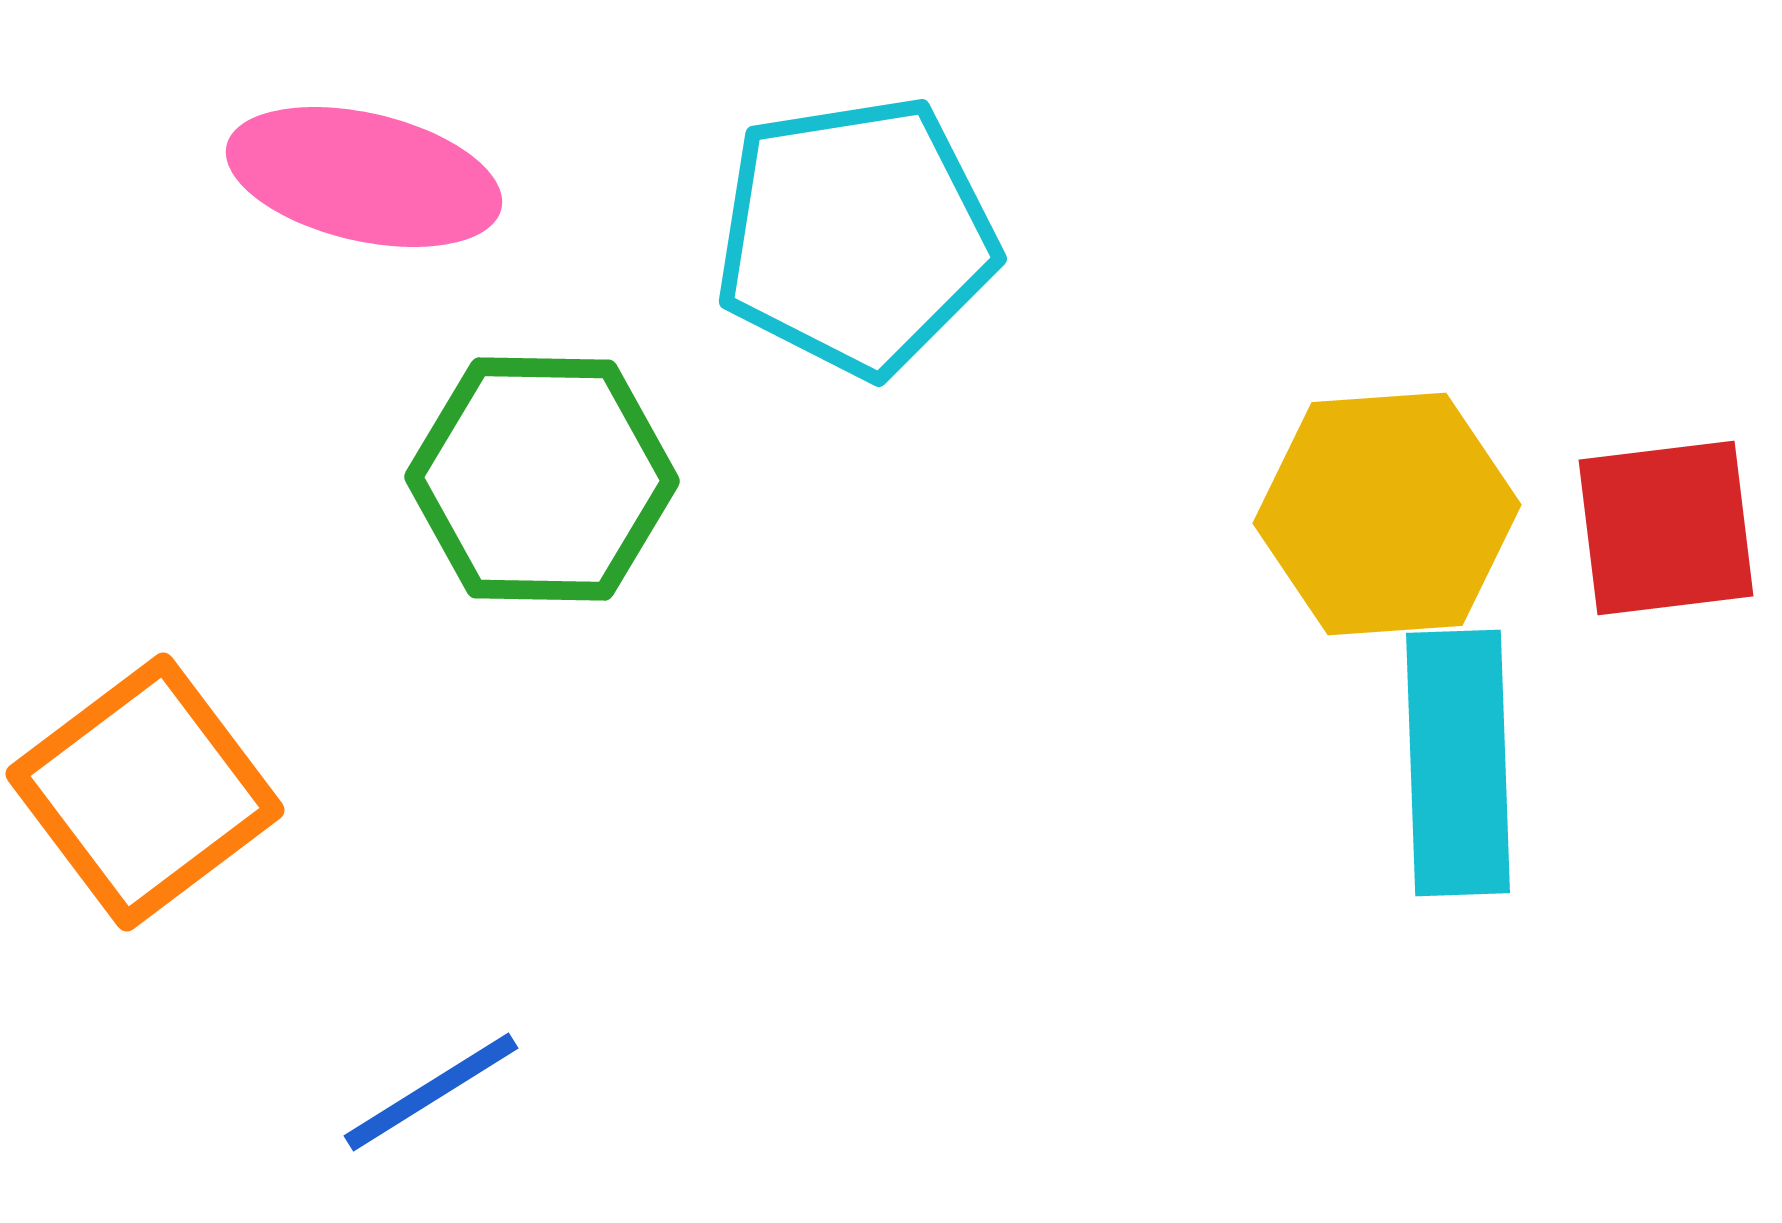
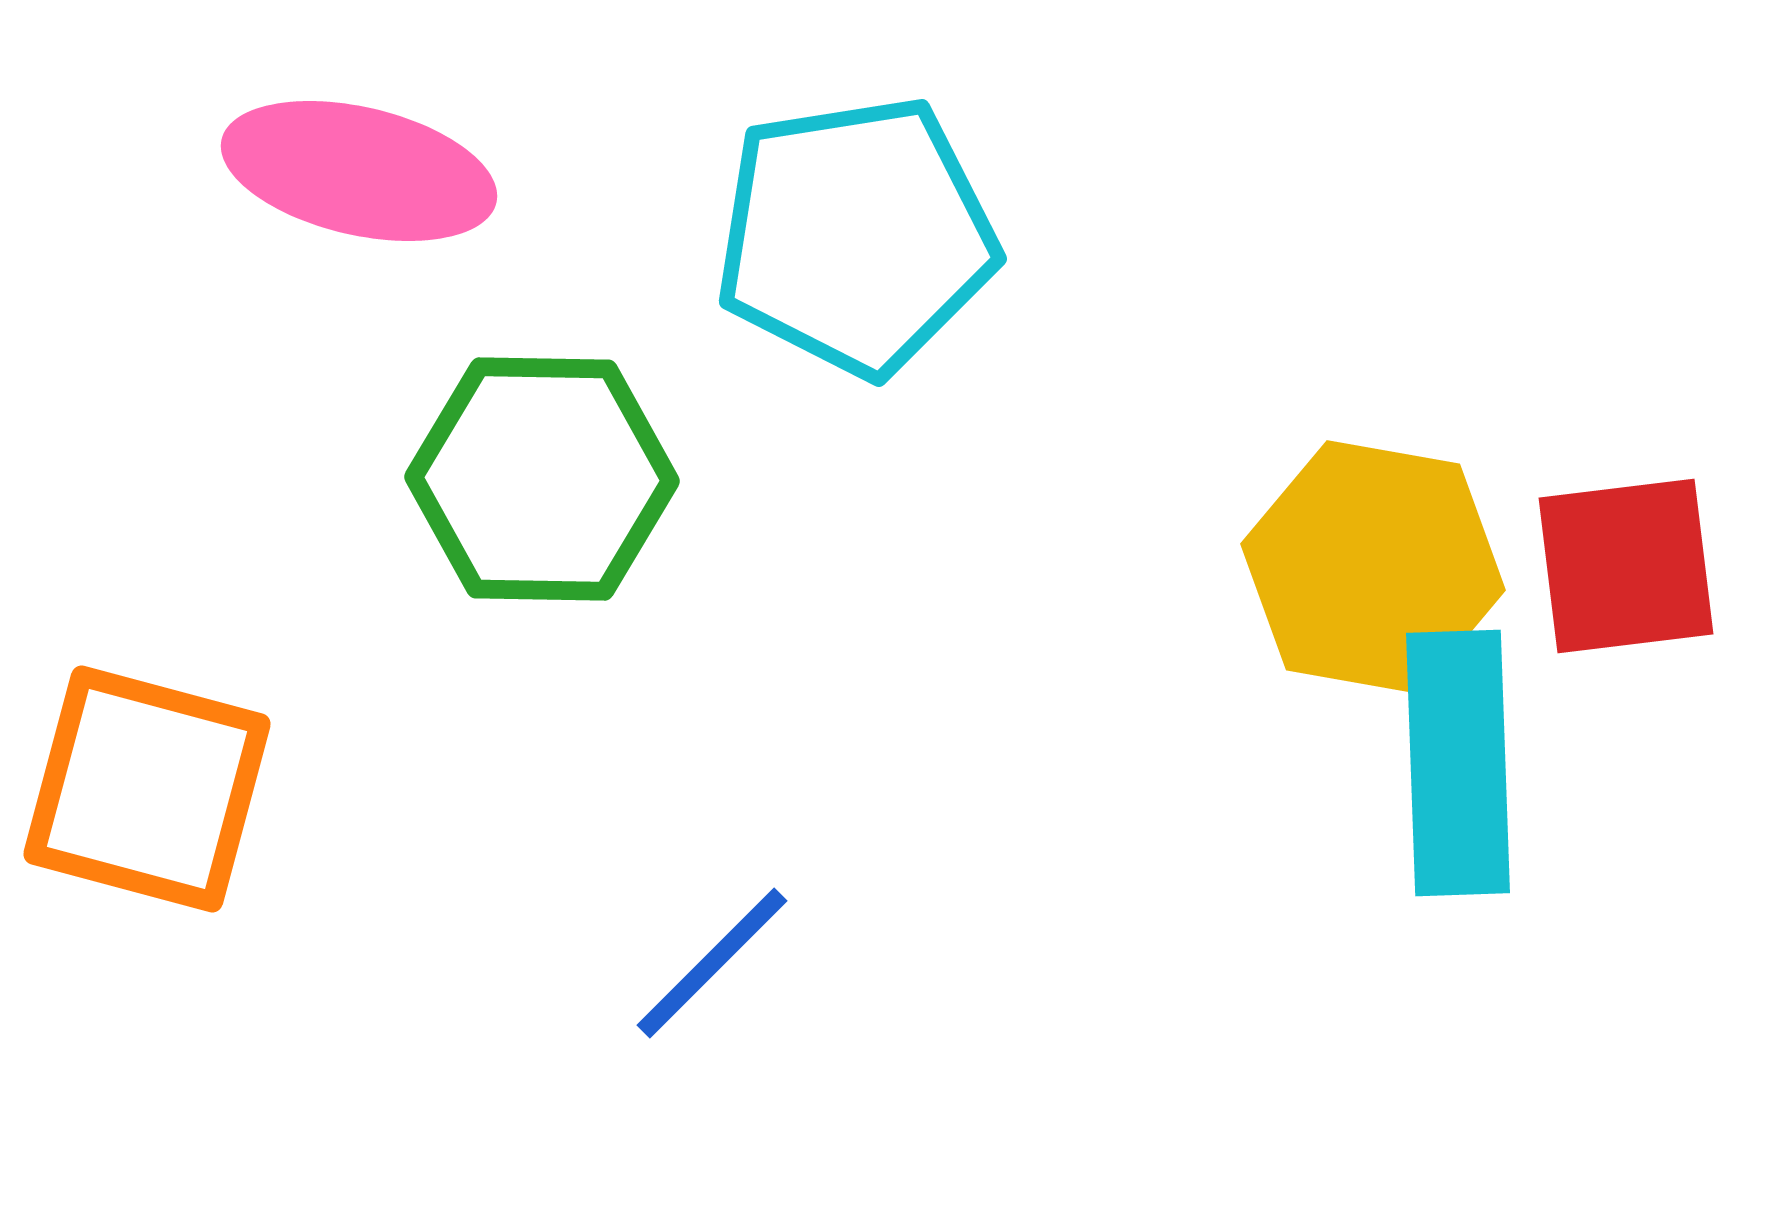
pink ellipse: moved 5 px left, 6 px up
yellow hexagon: moved 14 px left, 53 px down; rotated 14 degrees clockwise
red square: moved 40 px left, 38 px down
orange square: moved 2 px right, 3 px up; rotated 38 degrees counterclockwise
blue line: moved 281 px right, 129 px up; rotated 13 degrees counterclockwise
